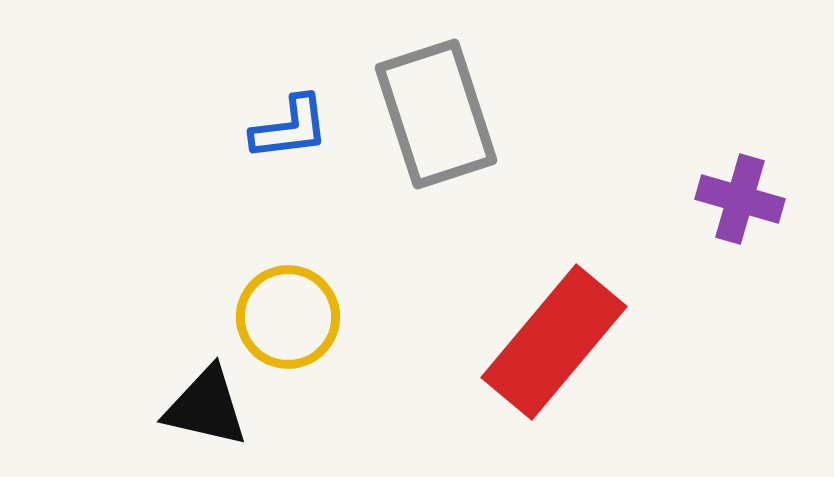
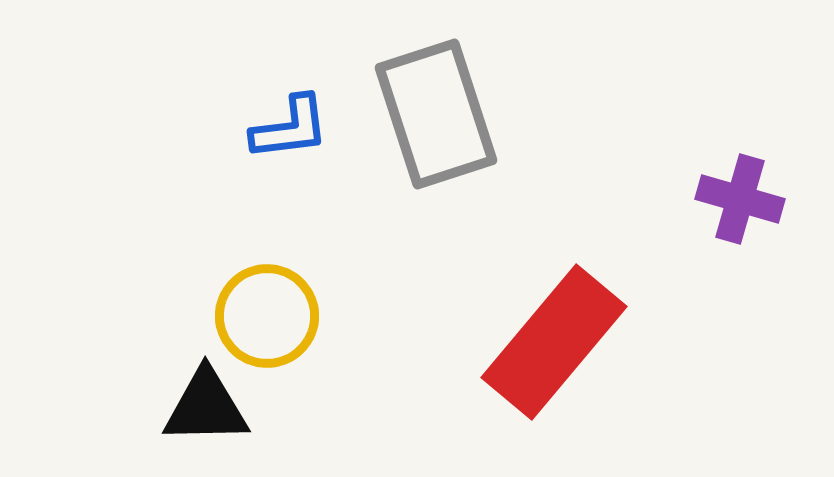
yellow circle: moved 21 px left, 1 px up
black triangle: rotated 14 degrees counterclockwise
